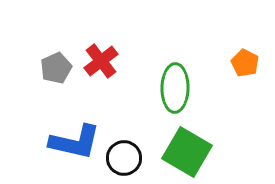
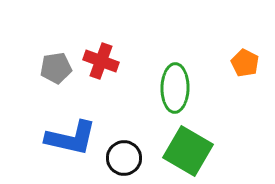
red cross: rotated 32 degrees counterclockwise
gray pentagon: rotated 16 degrees clockwise
blue L-shape: moved 4 px left, 4 px up
green square: moved 1 px right, 1 px up
